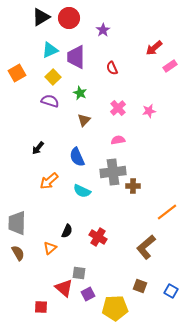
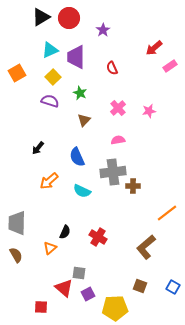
orange line: moved 1 px down
black semicircle: moved 2 px left, 1 px down
brown semicircle: moved 2 px left, 2 px down
blue square: moved 2 px right, 4 px up
